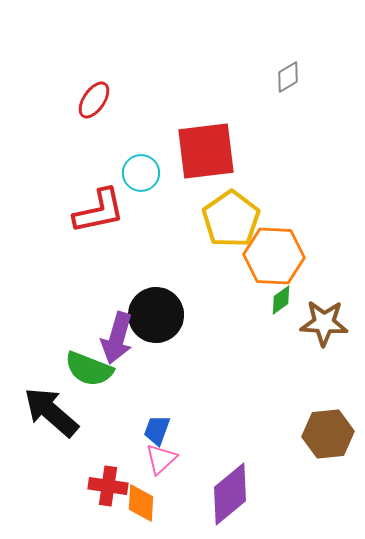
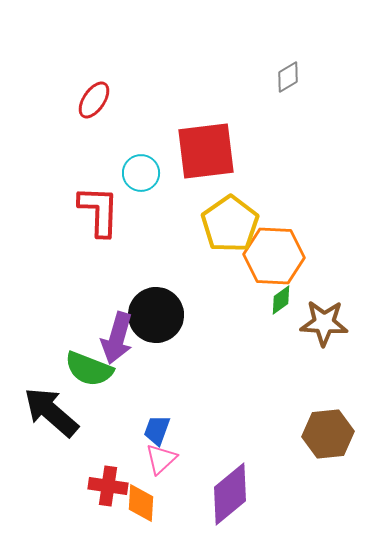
red L-shape: rotated 76 degrees counterclockwise
yellow pentagon: moved 1 px left, 5 px down
